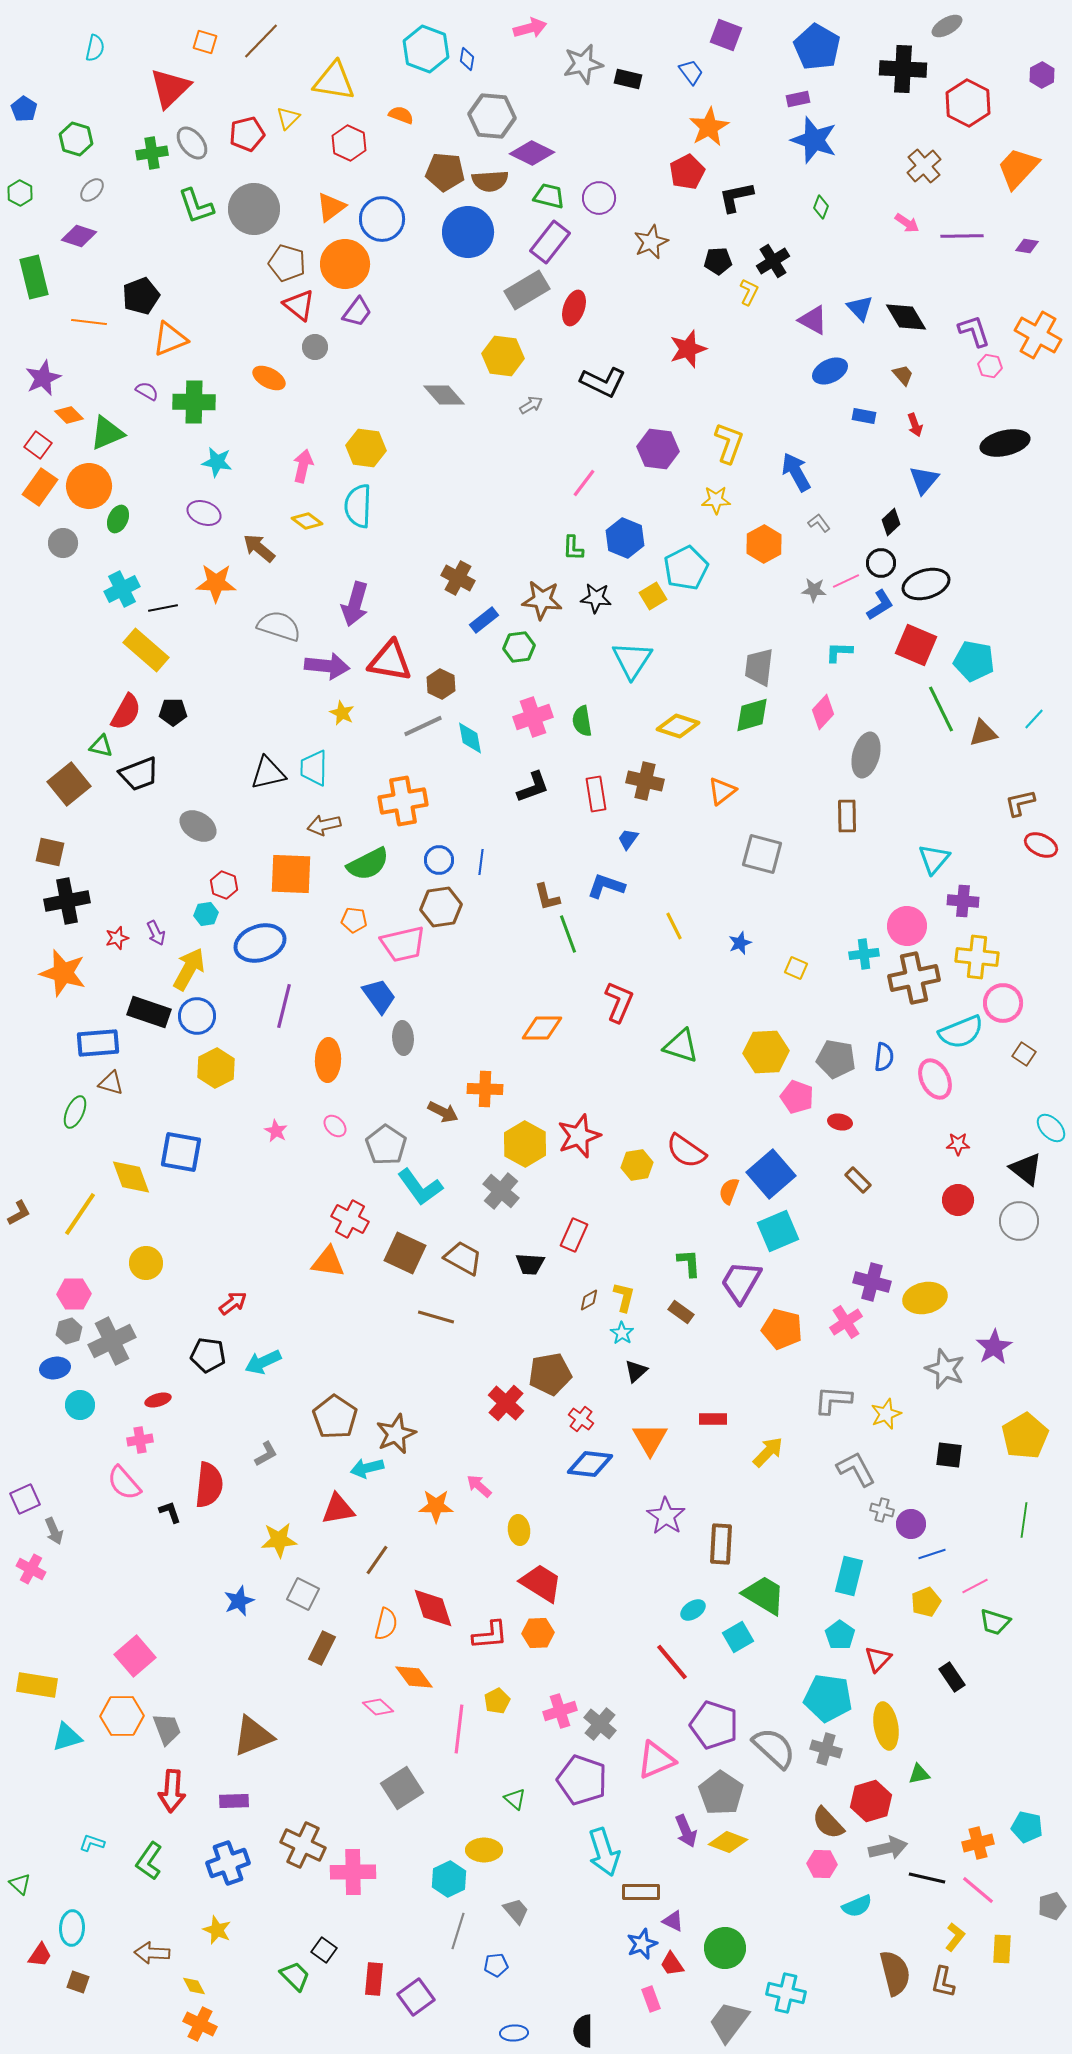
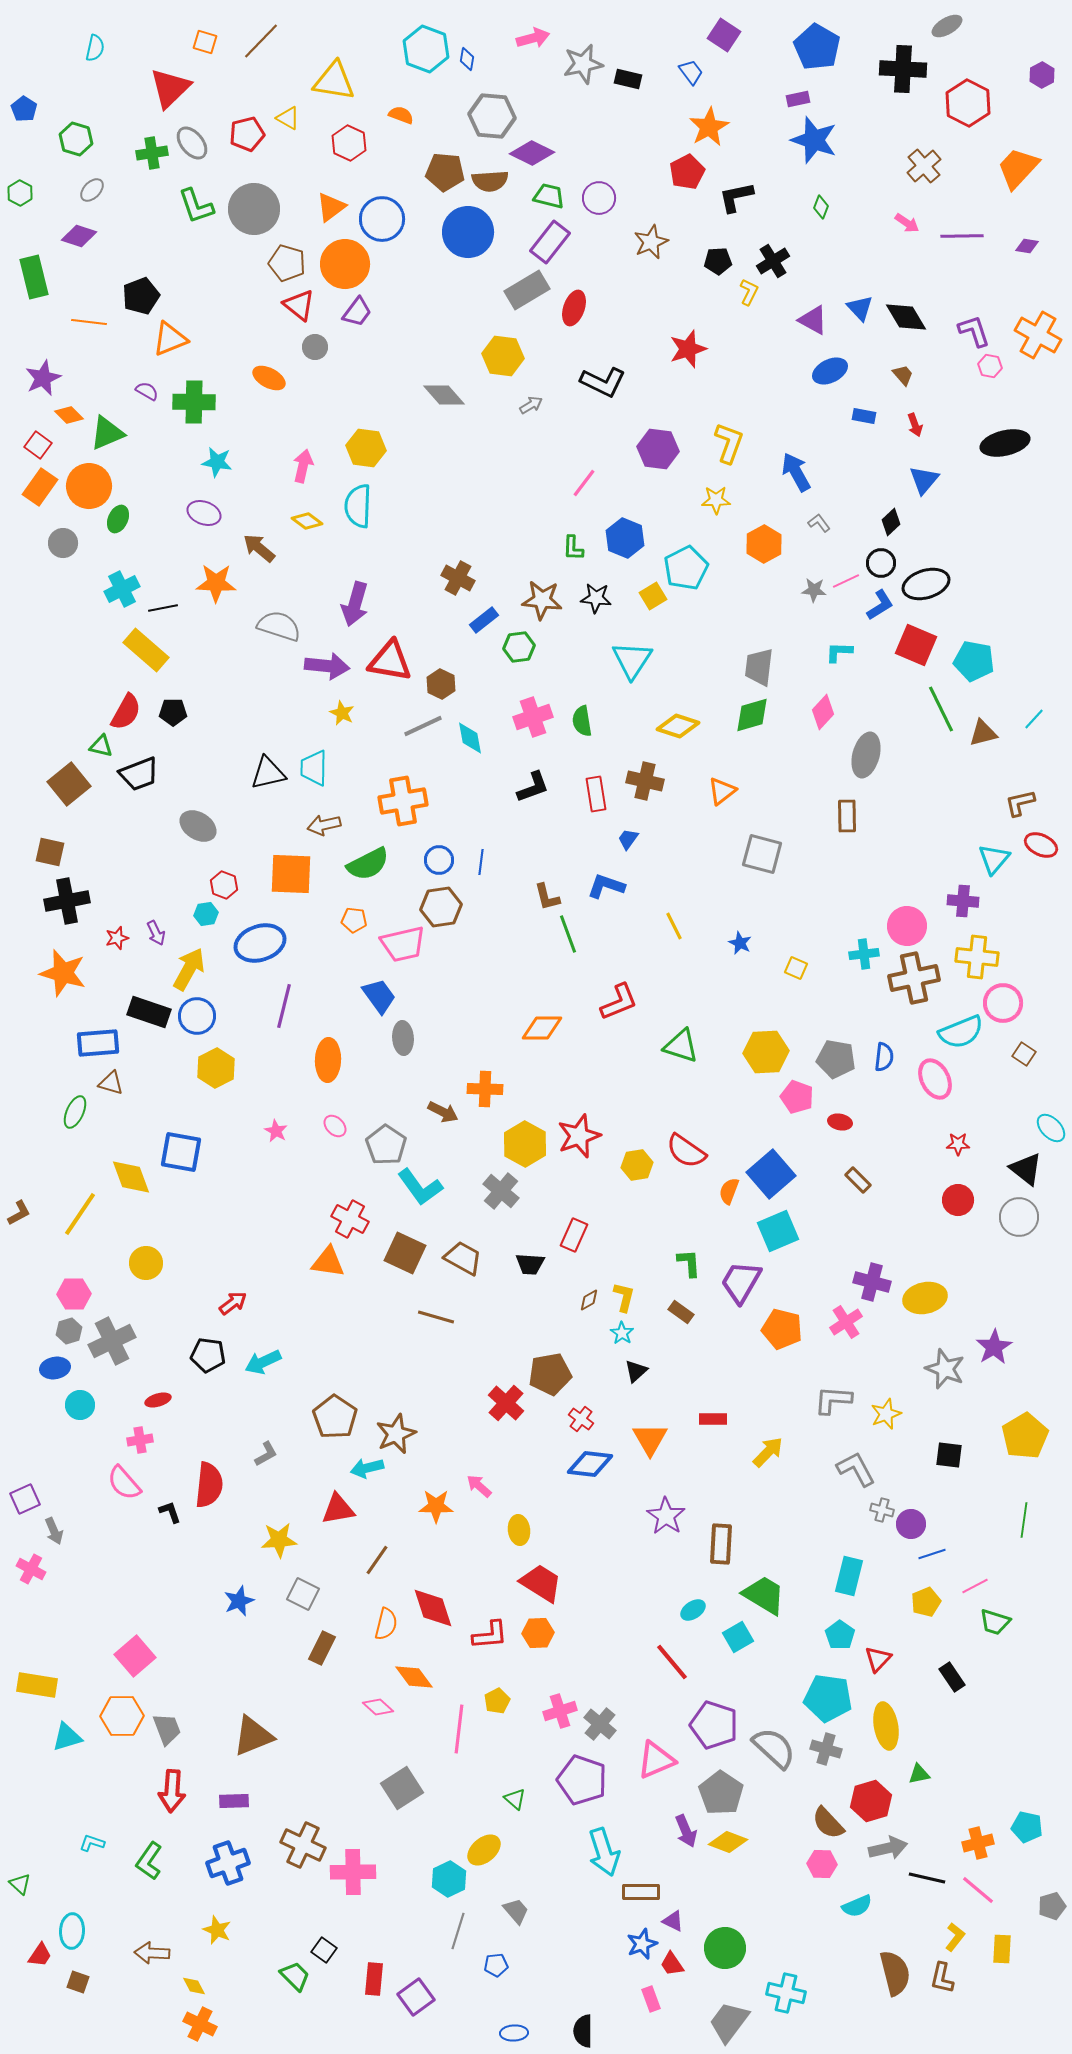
pink arrow at (530, 28): moved 3 px right, 10 px down
purple square at (726, 35): moved 2 px left; rotated 12 degrees clockwise
yellow triangle at (288, 118): rotated 45 degrees counterclockwise
cyan triangle at (934, 859): moved 60 px right
blue star at (740, 943): rotated 25 degrees counterclockwise
red L-shape at (619, 1002): rotated 45 degrees clockwise
gray circle at (1019, 1221): moved 4 px up
yellow ellipse at (484, 1850): rotated 40 degrees counterclockwise
cyan ellipse at (72, 1928): moved 3 px down
brown L-shape at (943, 1982): moved 1 px left, 4 px up
